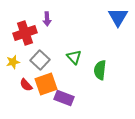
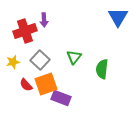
purple arrow: moved 3 px left, 1 px down
red cross: moved 2 px up
green triangle: rotated 21 degrees clockwise
green semicircle: moved 2 px right, 1 px up
purple rectangle: moved 3 px left
